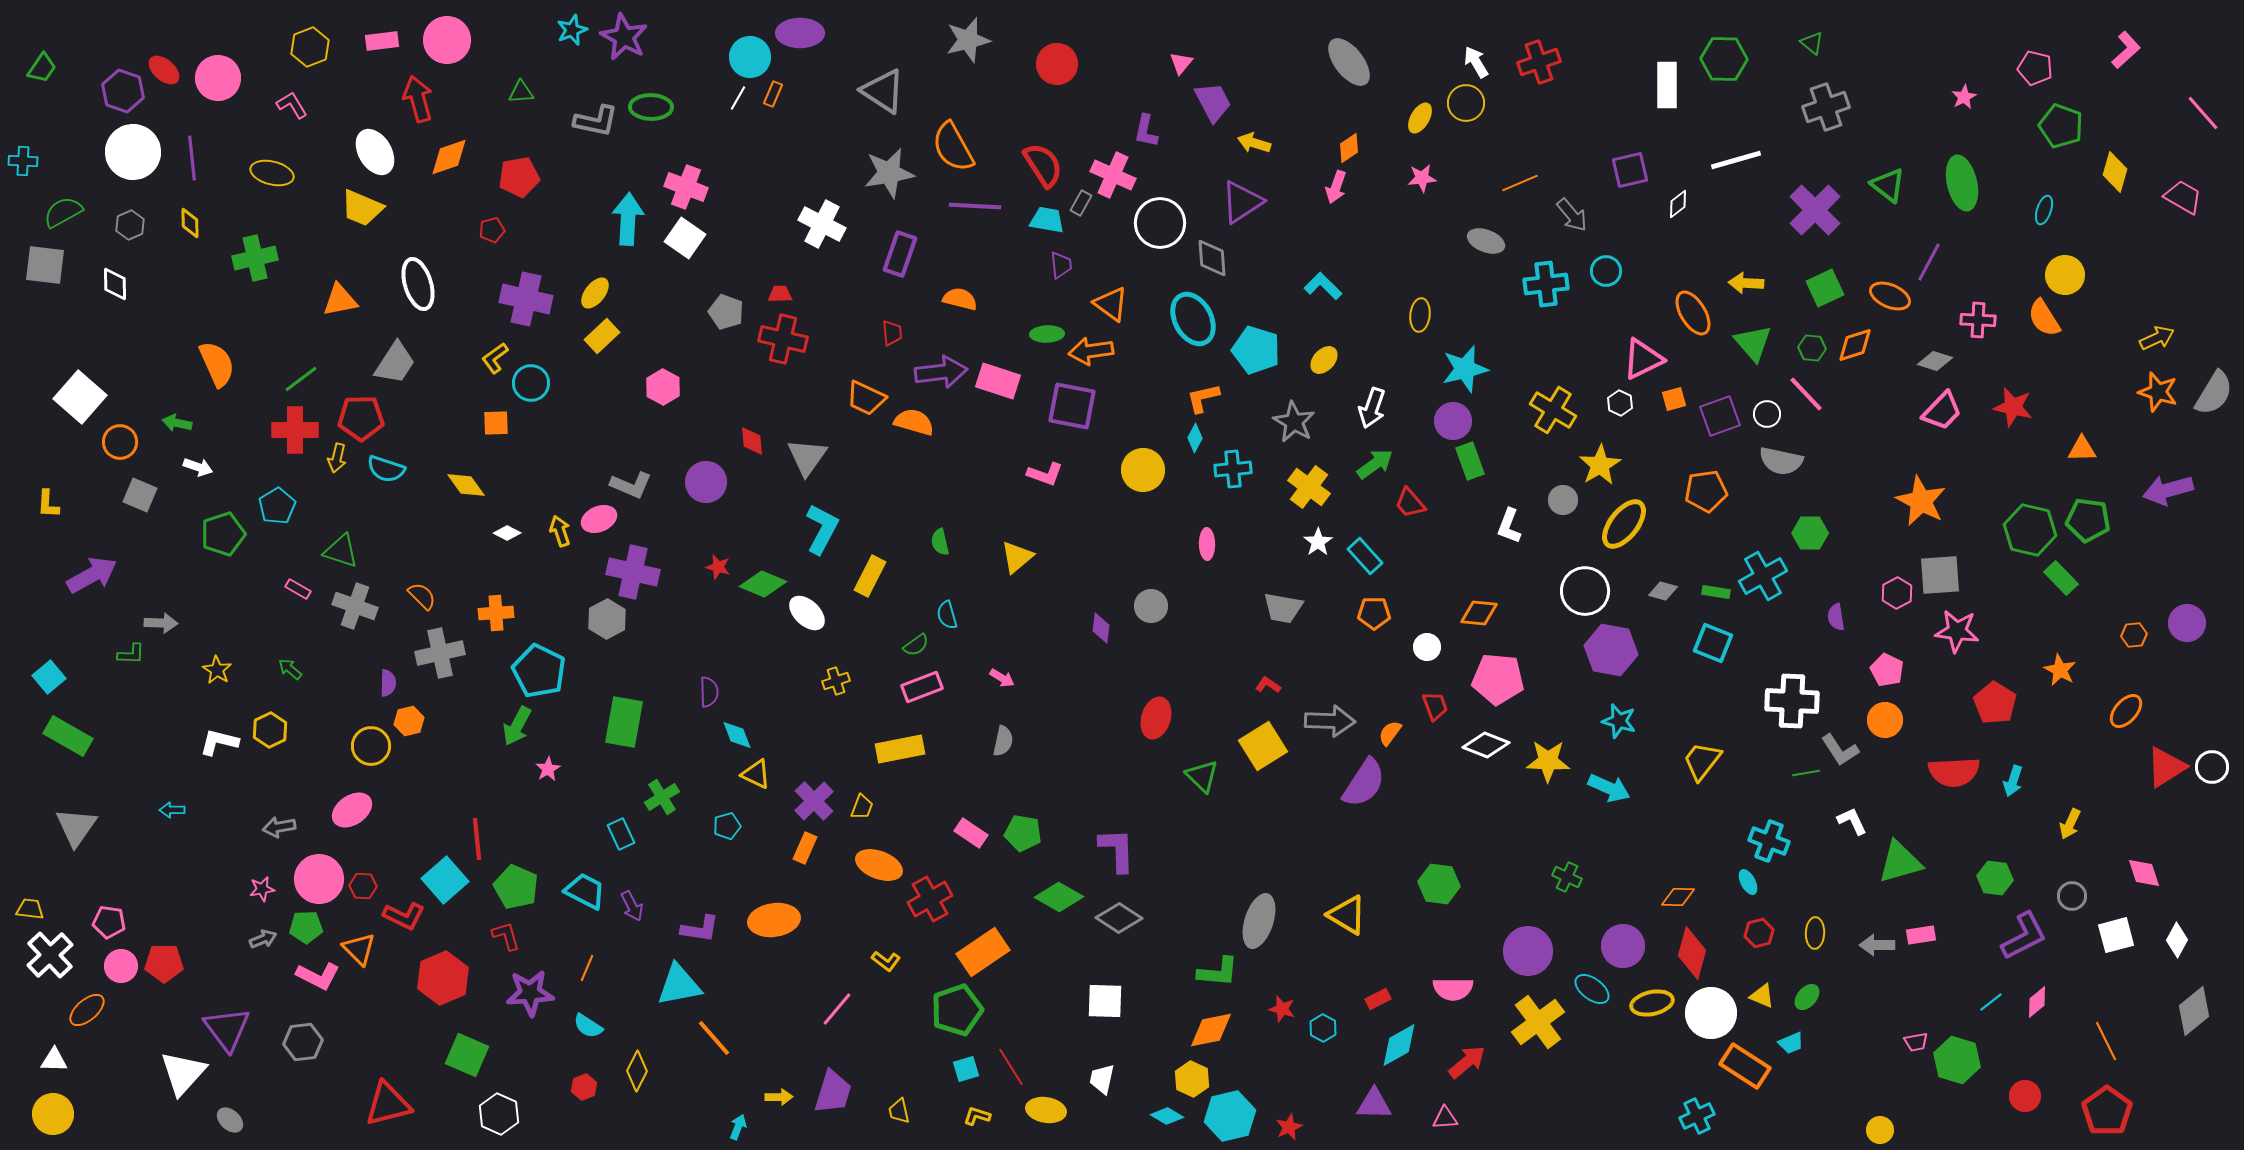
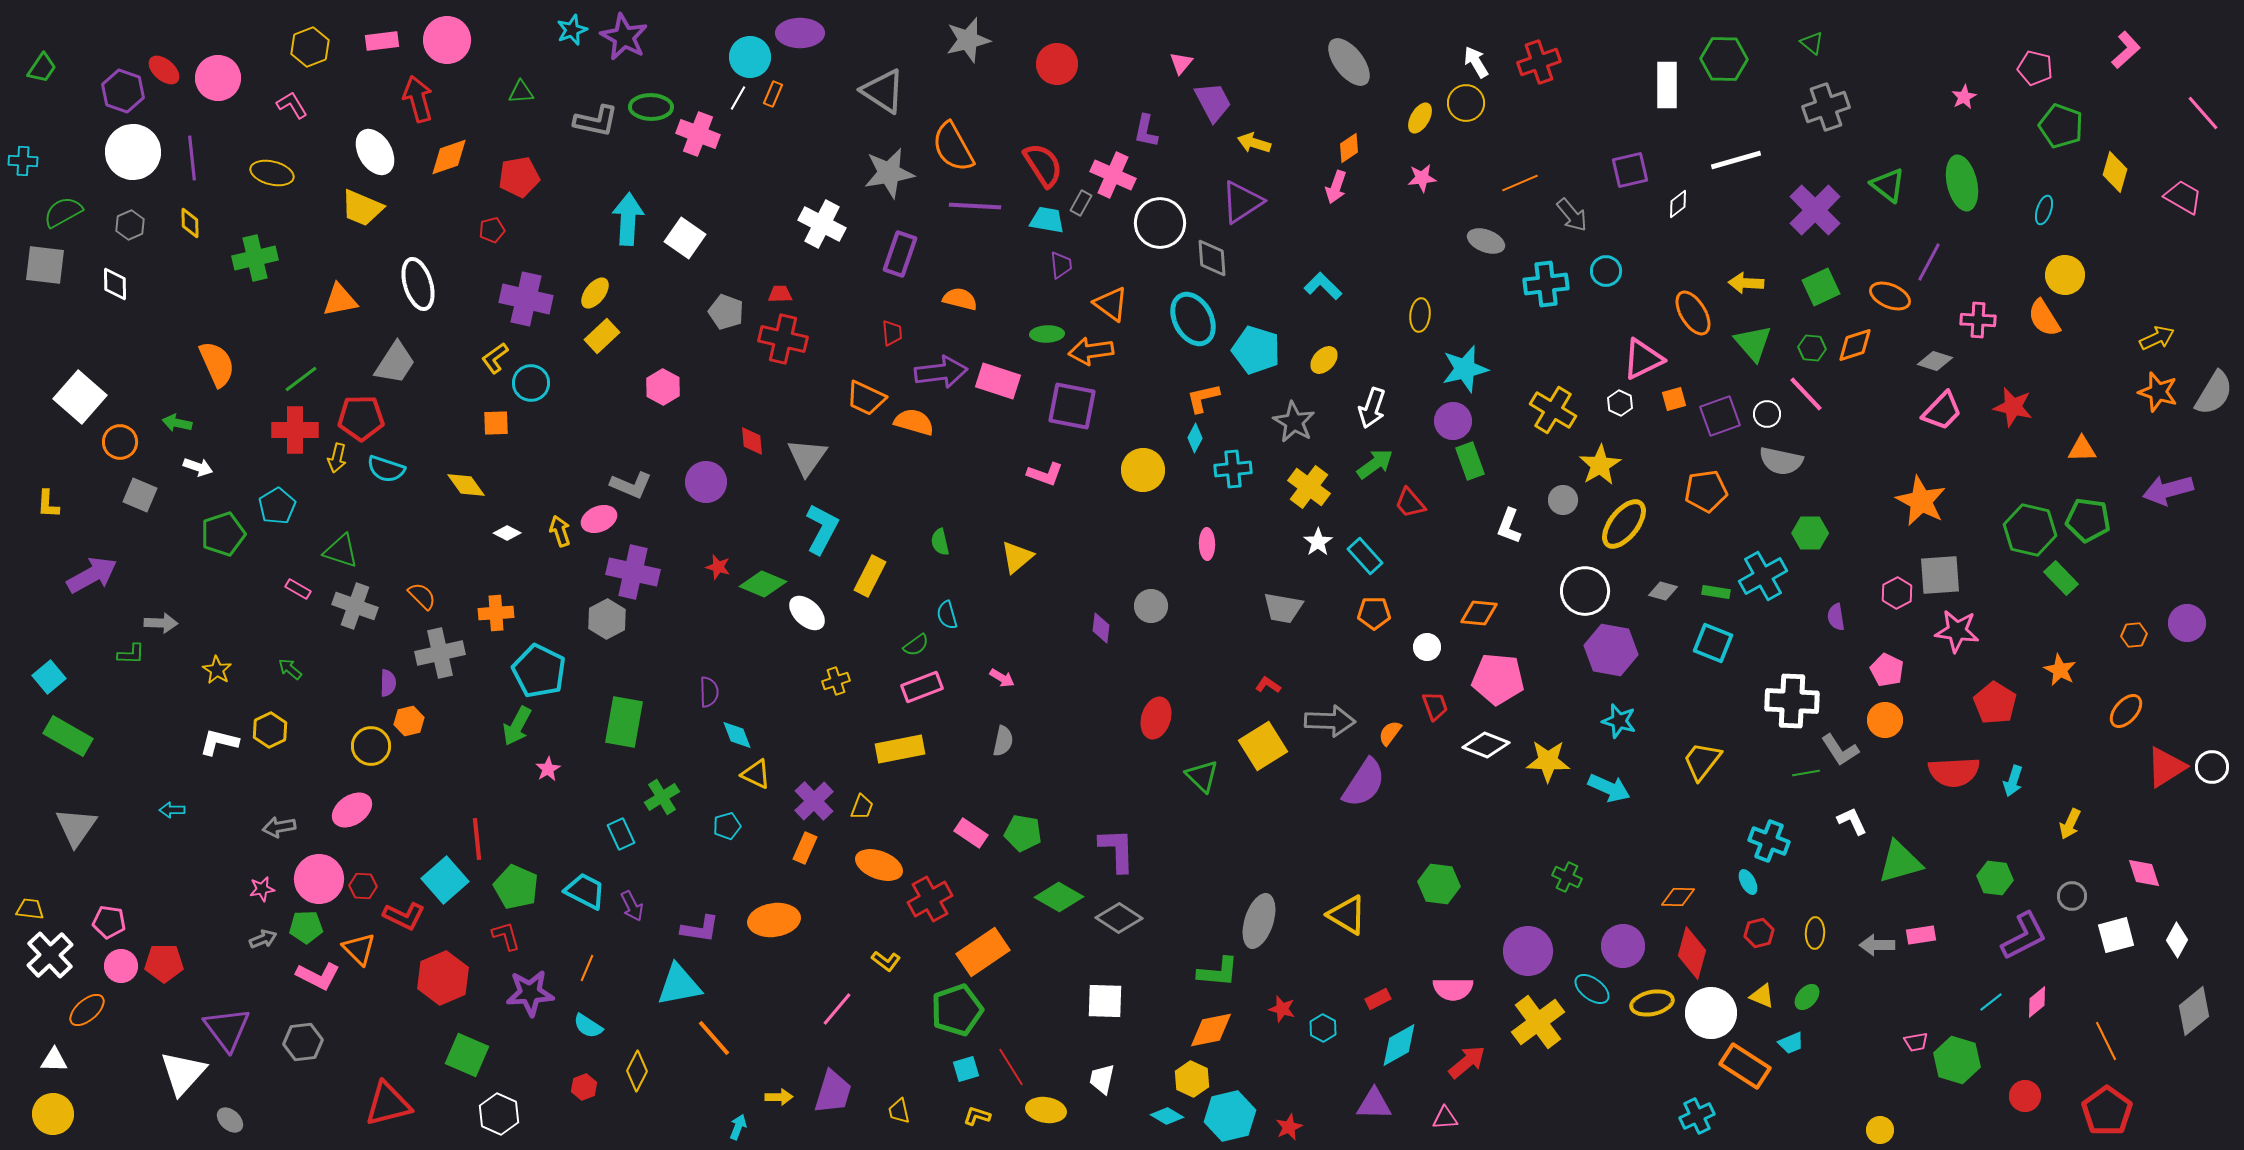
pink cross at (686, 187): moved 12 px right, 53 px up
green square at (1825, 288): moved 4 px left, 1 px up
